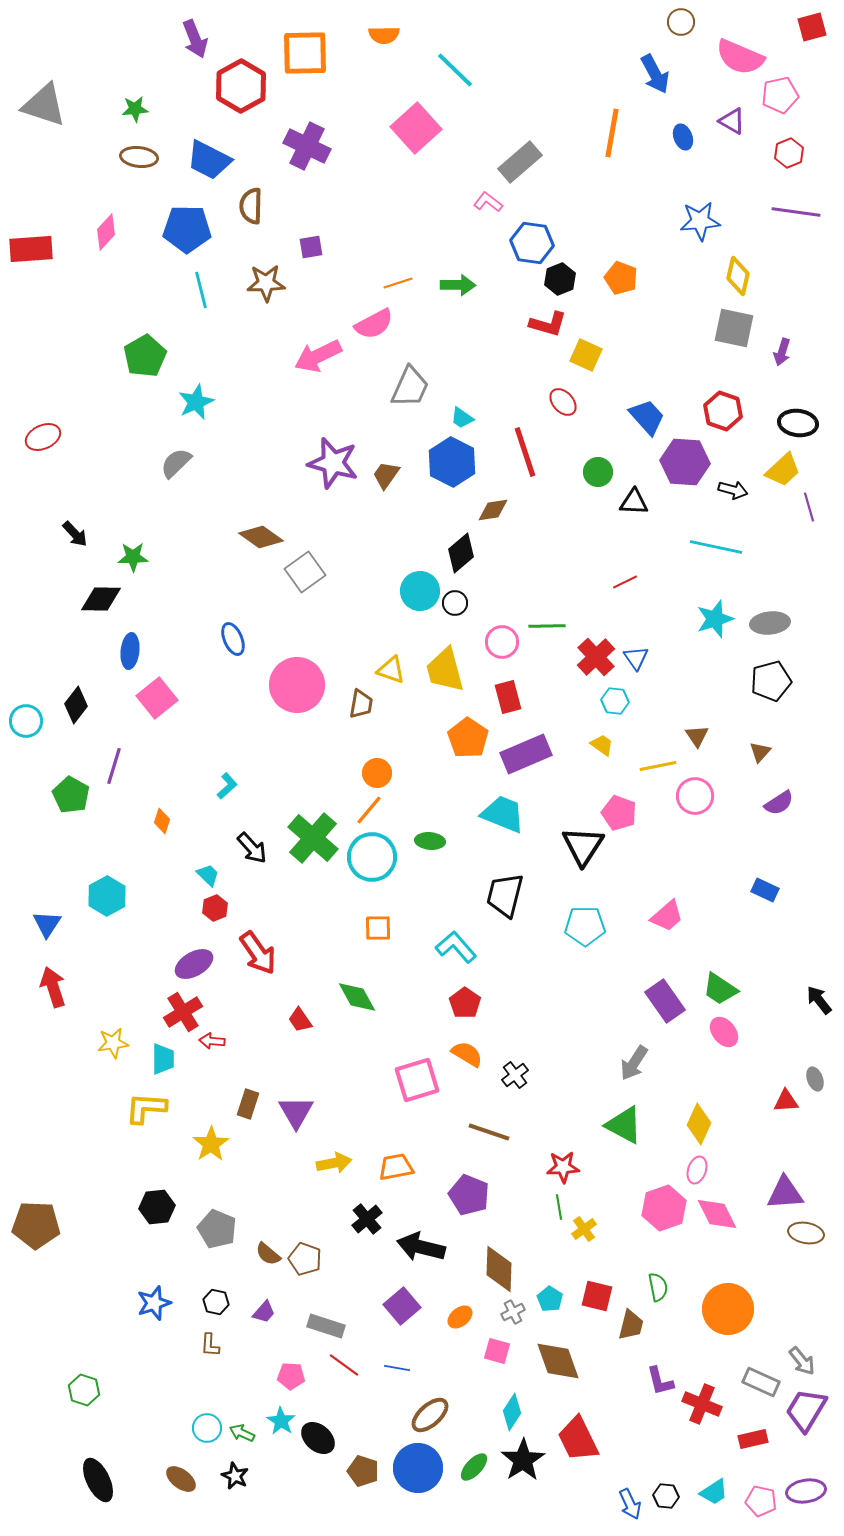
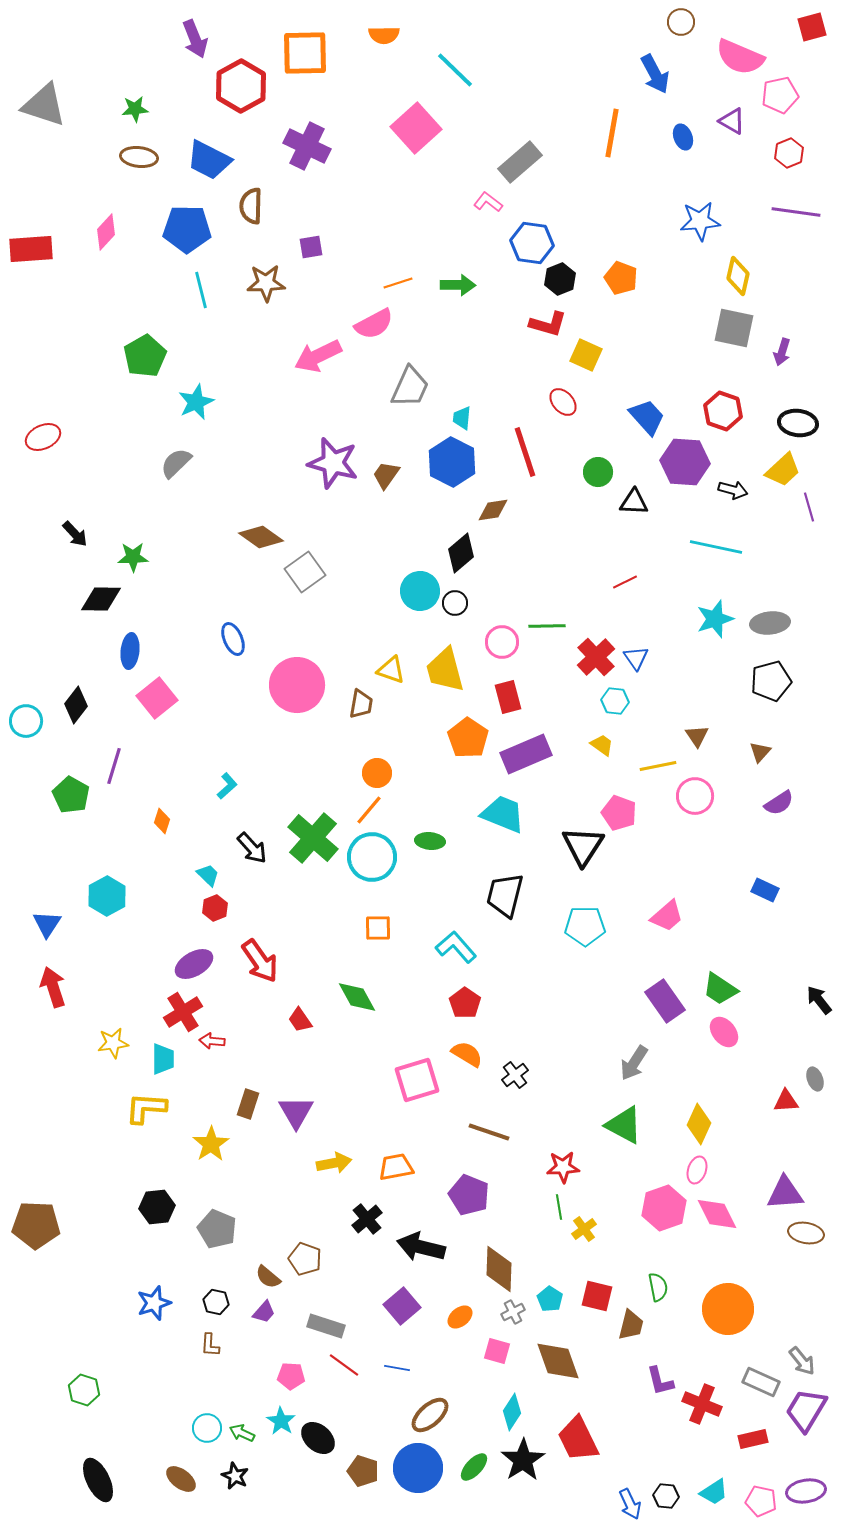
cyan trapezoid at (462, 418): rotated 60 degrees clockwise
red arrow at (258, 953): moved 2 px right, 8 px down
brown semicircle at (268, 1254): moved 23 px down
